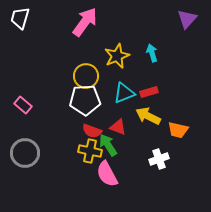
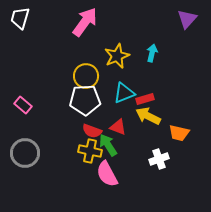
cyan arrow: rotated 30 degrees clockwise
red rectangle: moved 4 px left, 7 px down
orange trapezoid: moved 1 px right, 3 px down
